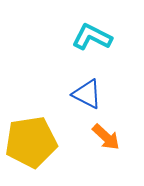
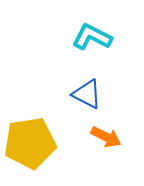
orange arrow: rotated 16 degrees counterclockwise
yellow pentagon: moved 1 px left, 1 px down
